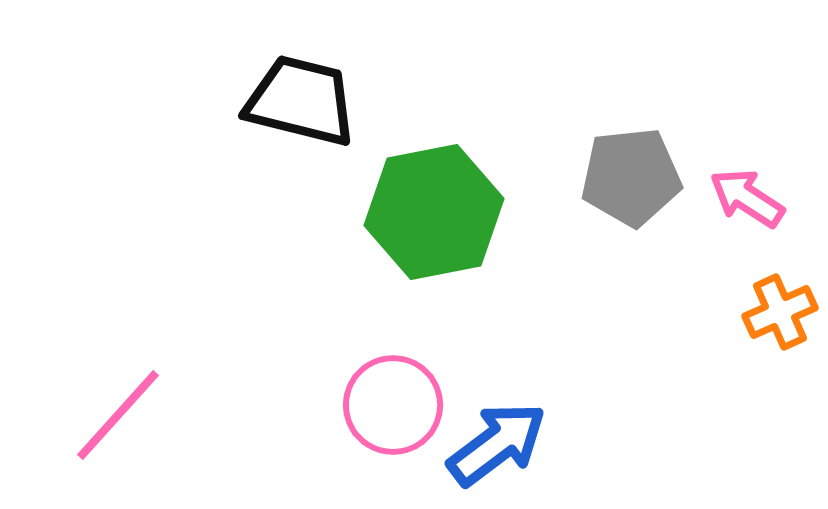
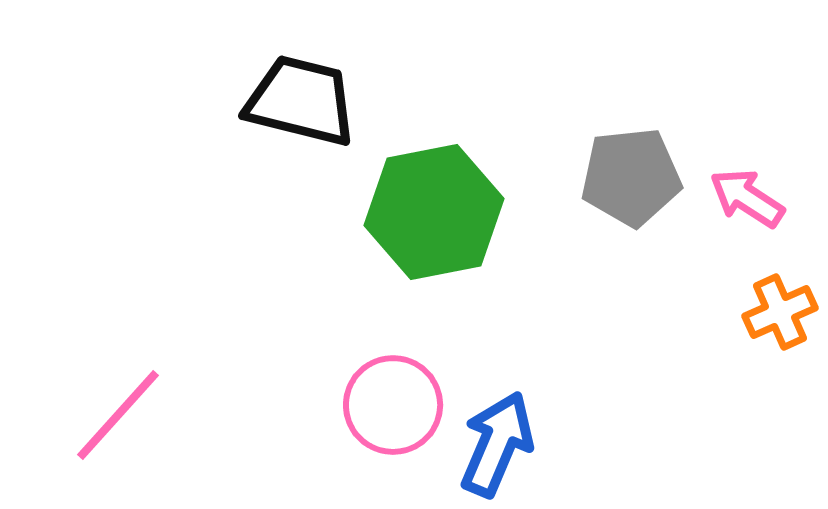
blue arrow: rotated 30 degrees counterclockwise
